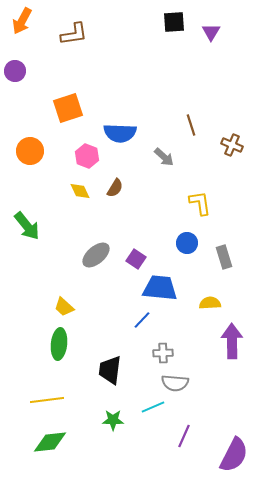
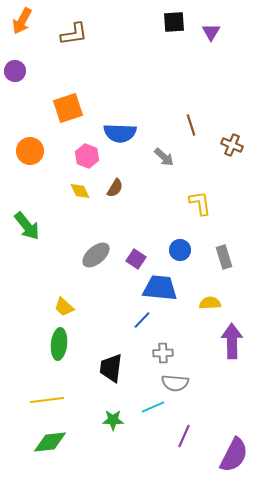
blue circle: moved 7 px left, 7 px down
black trapezoid: moved 1 px right, 2 px up
